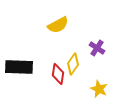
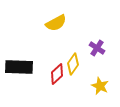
yellow semicircle: moved 2 px left, 2 px up
red diamond: moved 1 px left; rotated 40 degrees clockwise
yellow star: moved 1 px right, 3 px up
